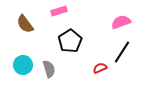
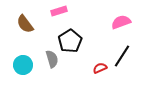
black line: moved 4 px down
gray semicircle: moved 3 px right, 10 px up
